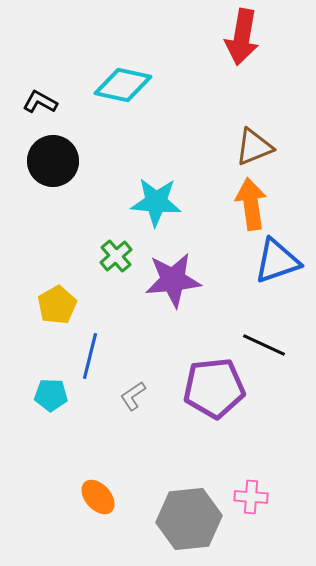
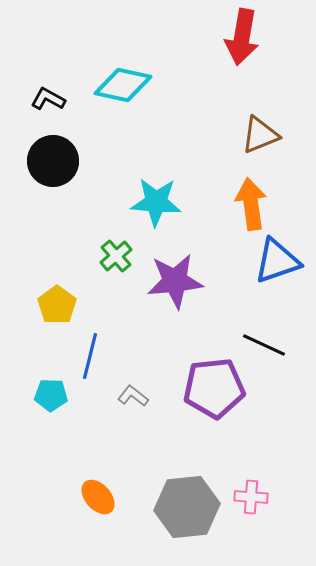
black L-shape: moved 8 px right, 3 px up
brown triangle: moved 6 px right, 12 px up
purple star: moved 2 px right, 1 px down
yellow pentagon: rotated 6 degrees counterclockwise
gray L-shape: rotated 72 degrees clockwise
gray hexagon: moved 2 px left, 12 px up
